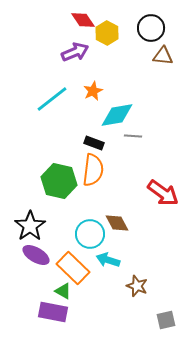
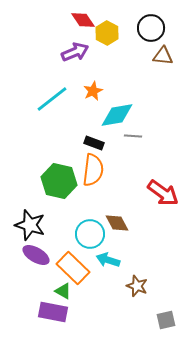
black star: moved 1 px up; rotated 20 degrees counterclockwise
